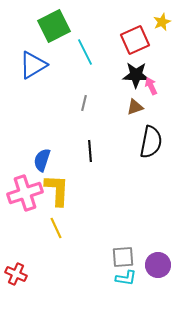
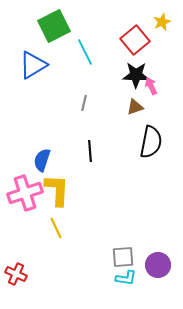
red square: rotated 16 degrees counterclockwise
